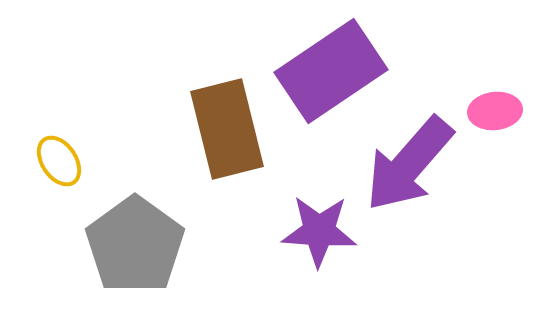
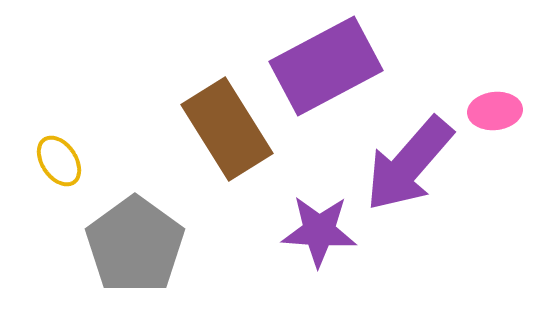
purple rectangle: moved 5 px left, 5 px up; rotated 6 degrees clockwise
brown rectangle: rotated 18 degrees counterclockwise
